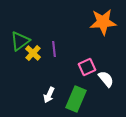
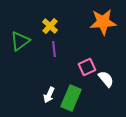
yellow cross: moved 17 px right, 27 px up
green rectangle: moved 5 px left, 1 px up
